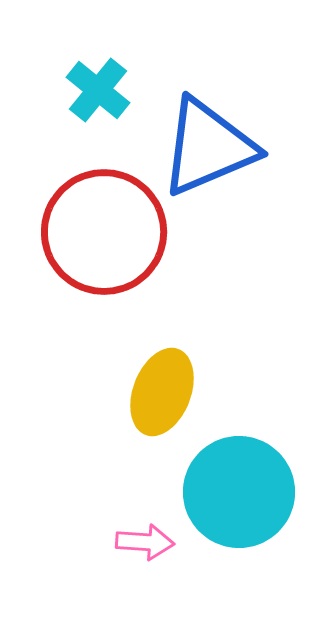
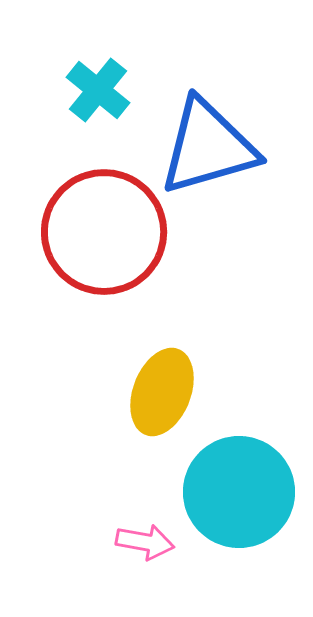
blue triangle: rotated 7 degrees clockwise
pink arrow: rotated 6 degrees clockwise
